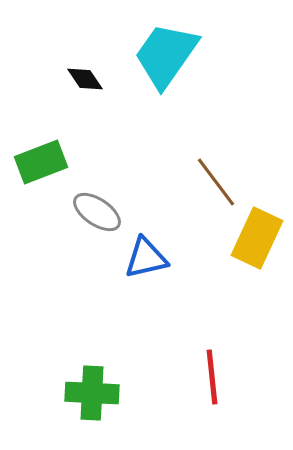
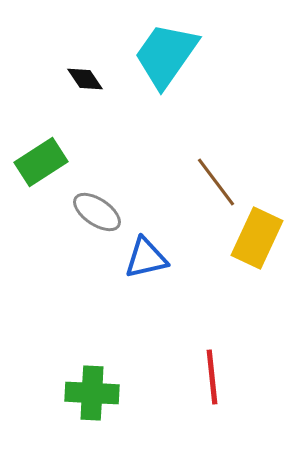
green rectangle: rotated 12 degrees counterclockwise
